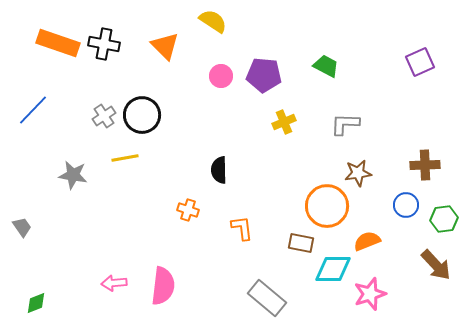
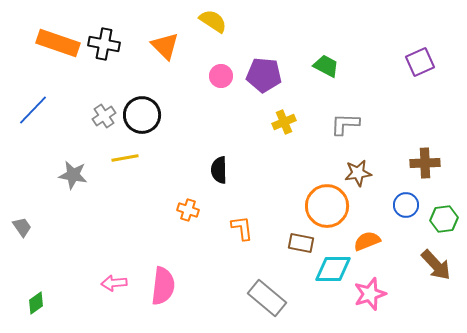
brown cross: moved 2 px up
green diamond: rotated 15 degrees counterclockwise
